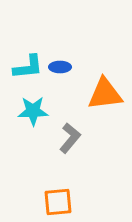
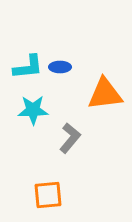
cyan star: moved 1 px up
orange square: moved 10 px left, 7 px up
